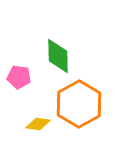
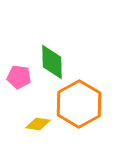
green diamond: moved 6 px left, 6 px down
